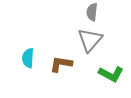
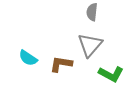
gray triangle: moved 5 px down
cyan semicircle: rotated 60 degrees counterclockwise
